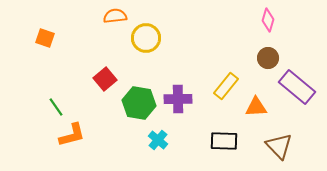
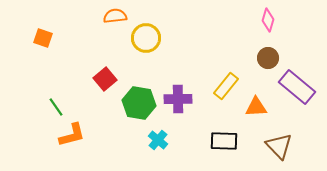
orange square: moved 2 px left
